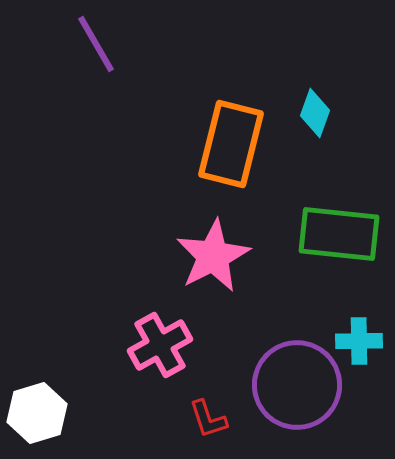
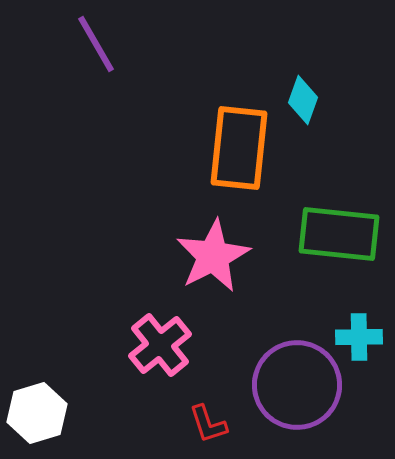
cyan diamond: moved 12 px left, 13 px up
orange rectangle: moved 8 px right, 4 px down; rotated 8 degrees counterclockwise
cyan cross: moved 4 px up
pink cross: rotated 10 degrees counterclockwise
red L-shape: moved 5 px down
